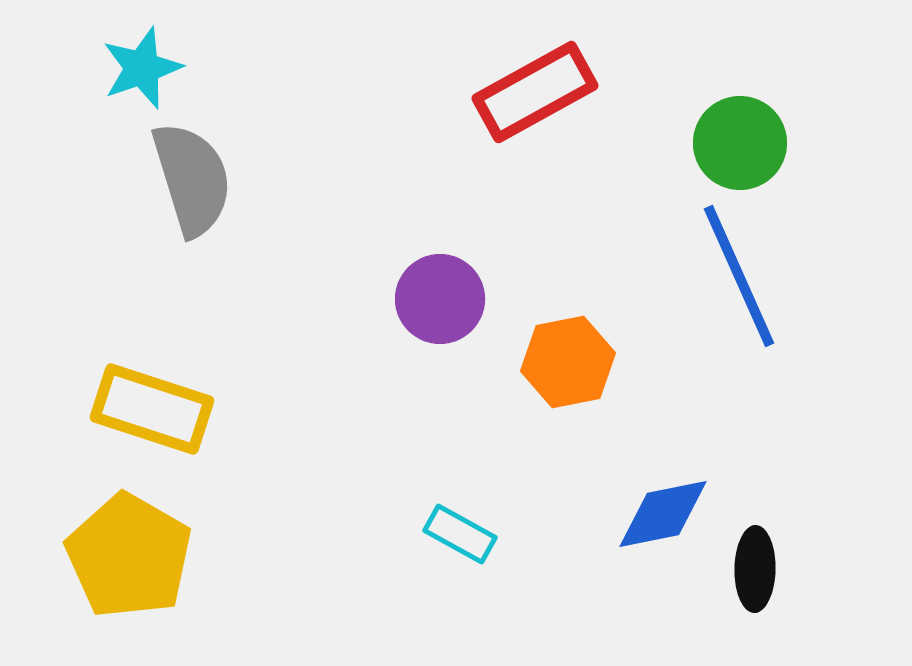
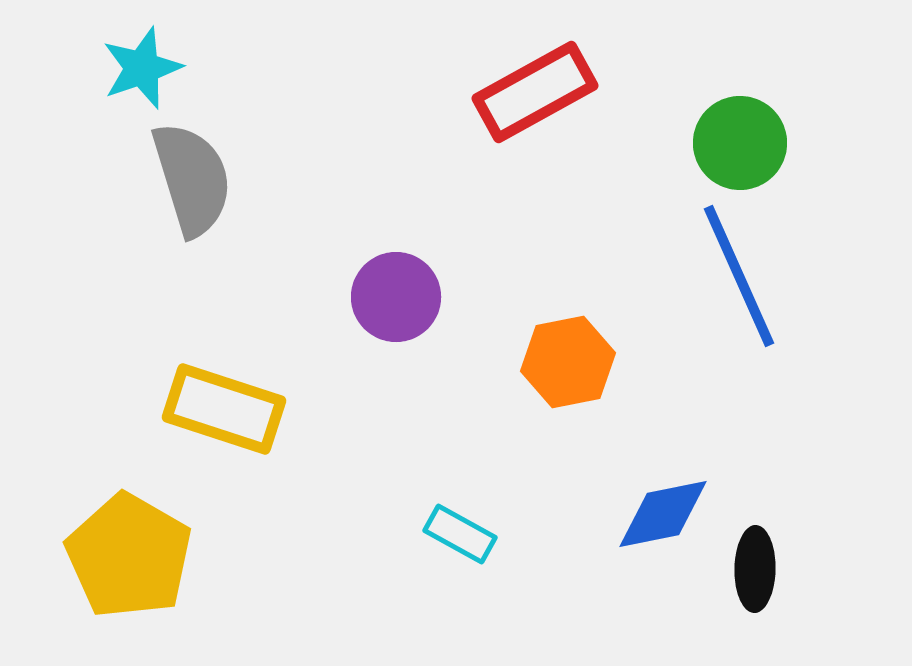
purple circle: moved 44 px left, 2 px up
yellow rectangle: moved 72 px right
